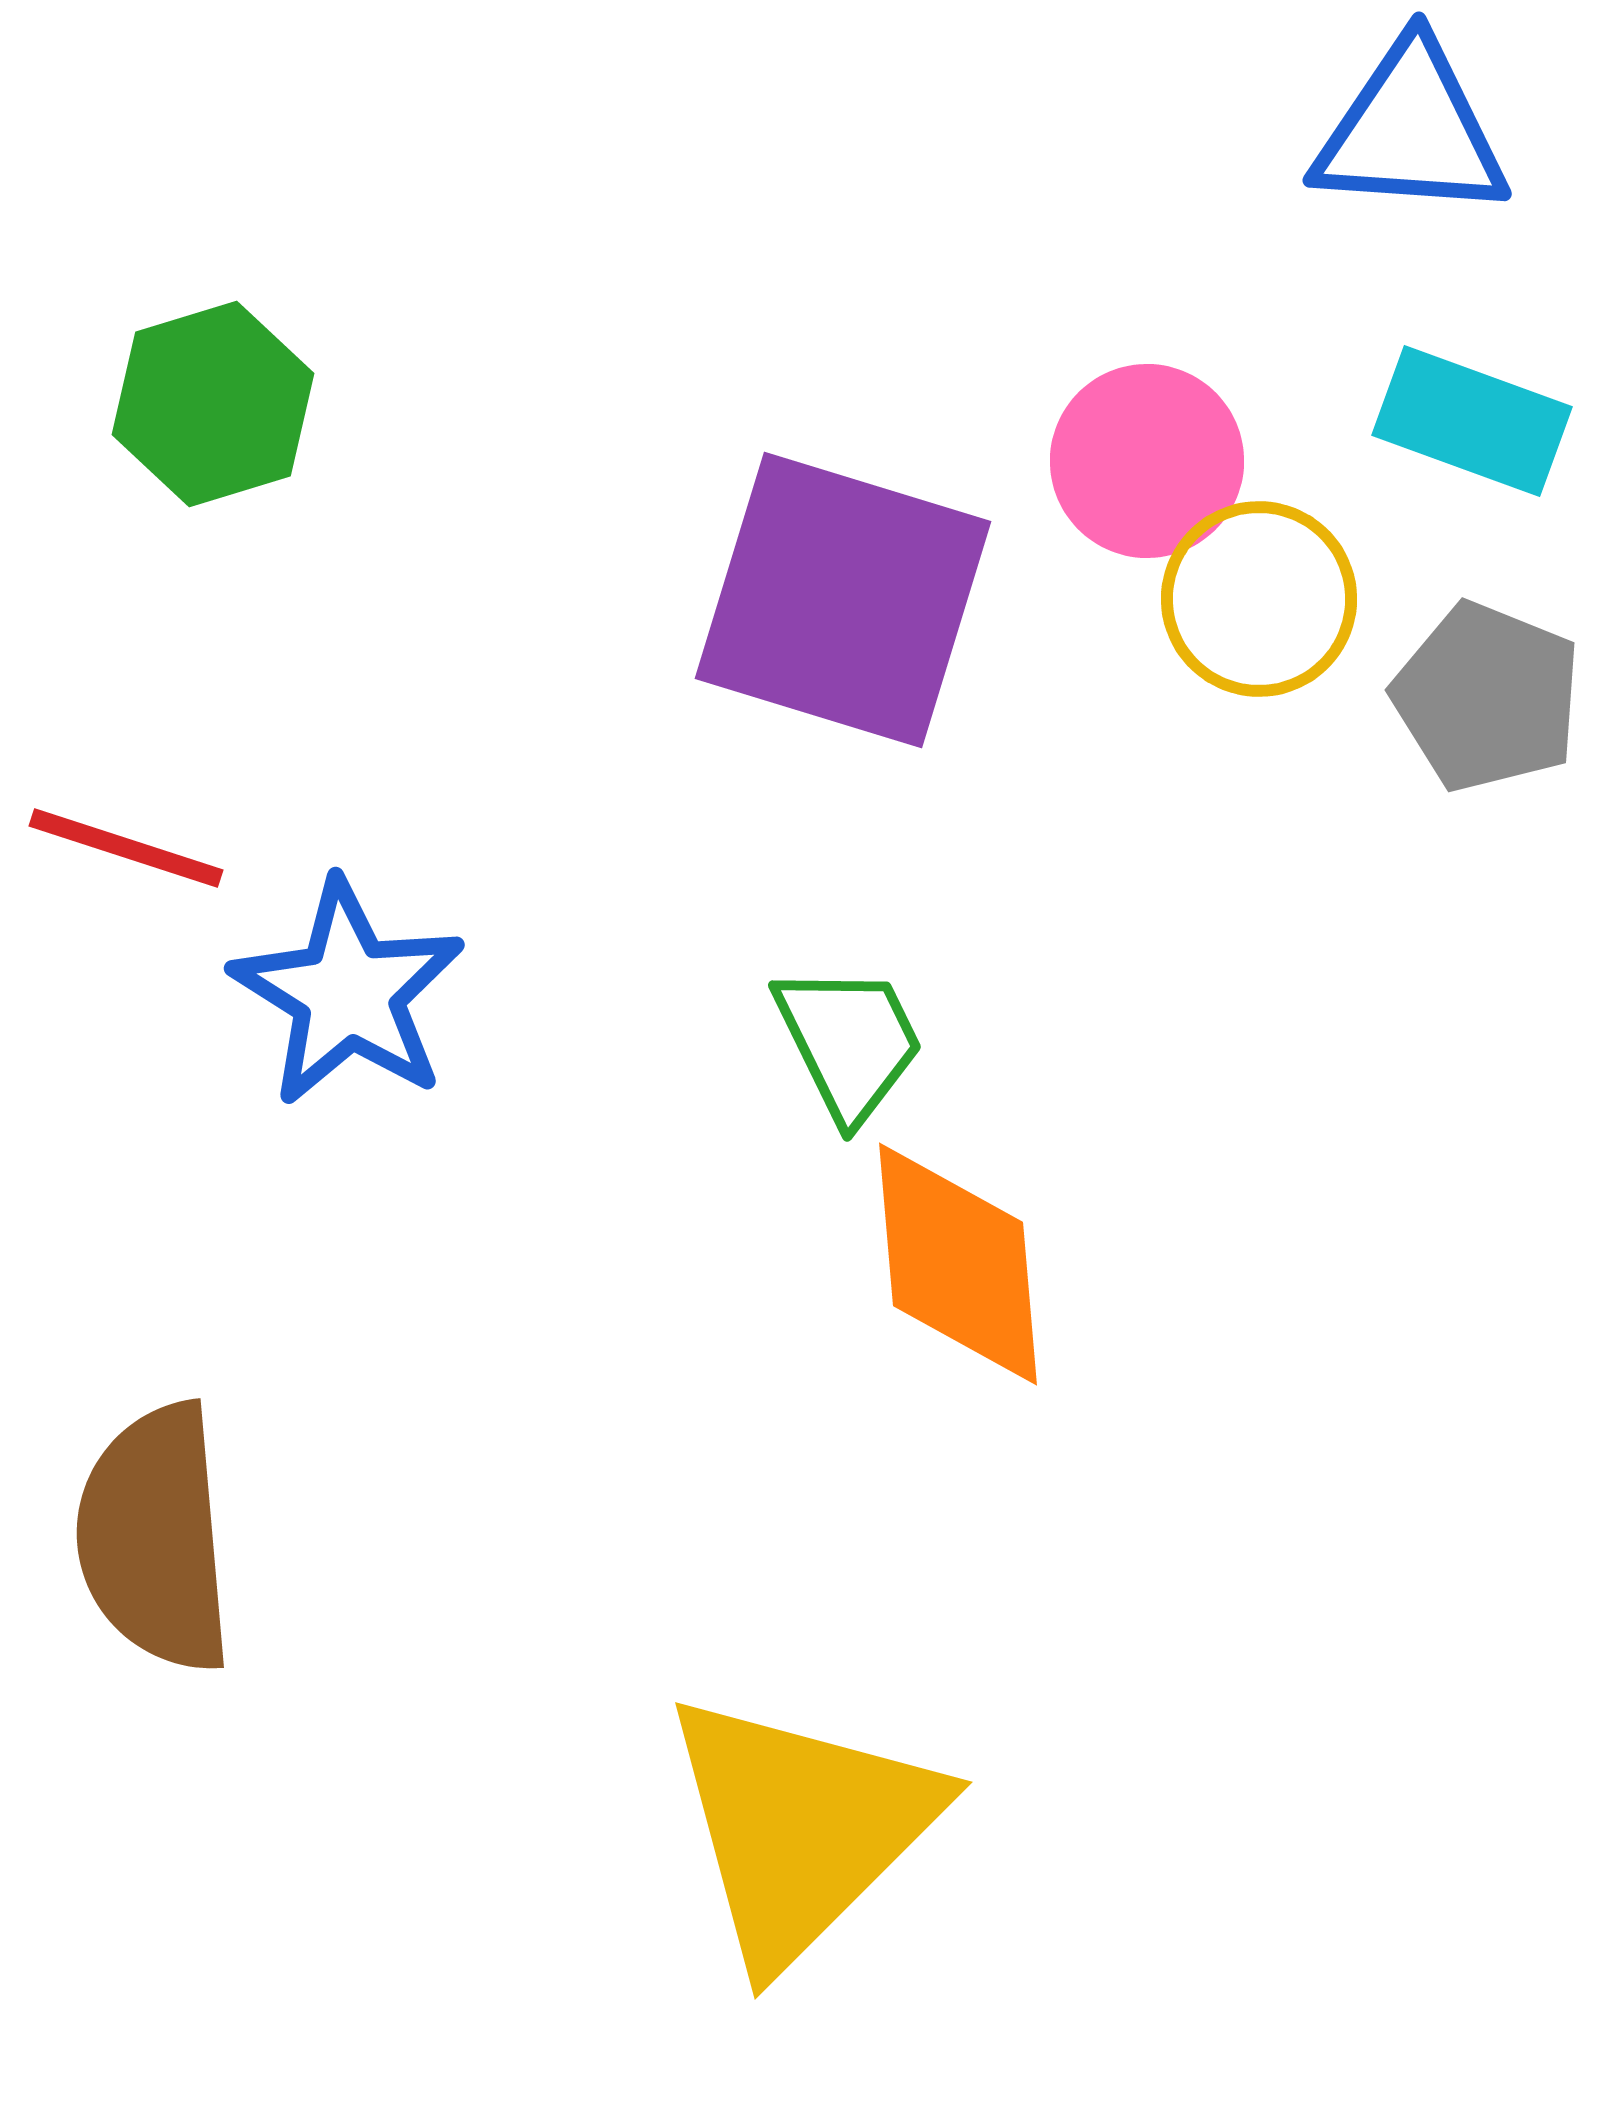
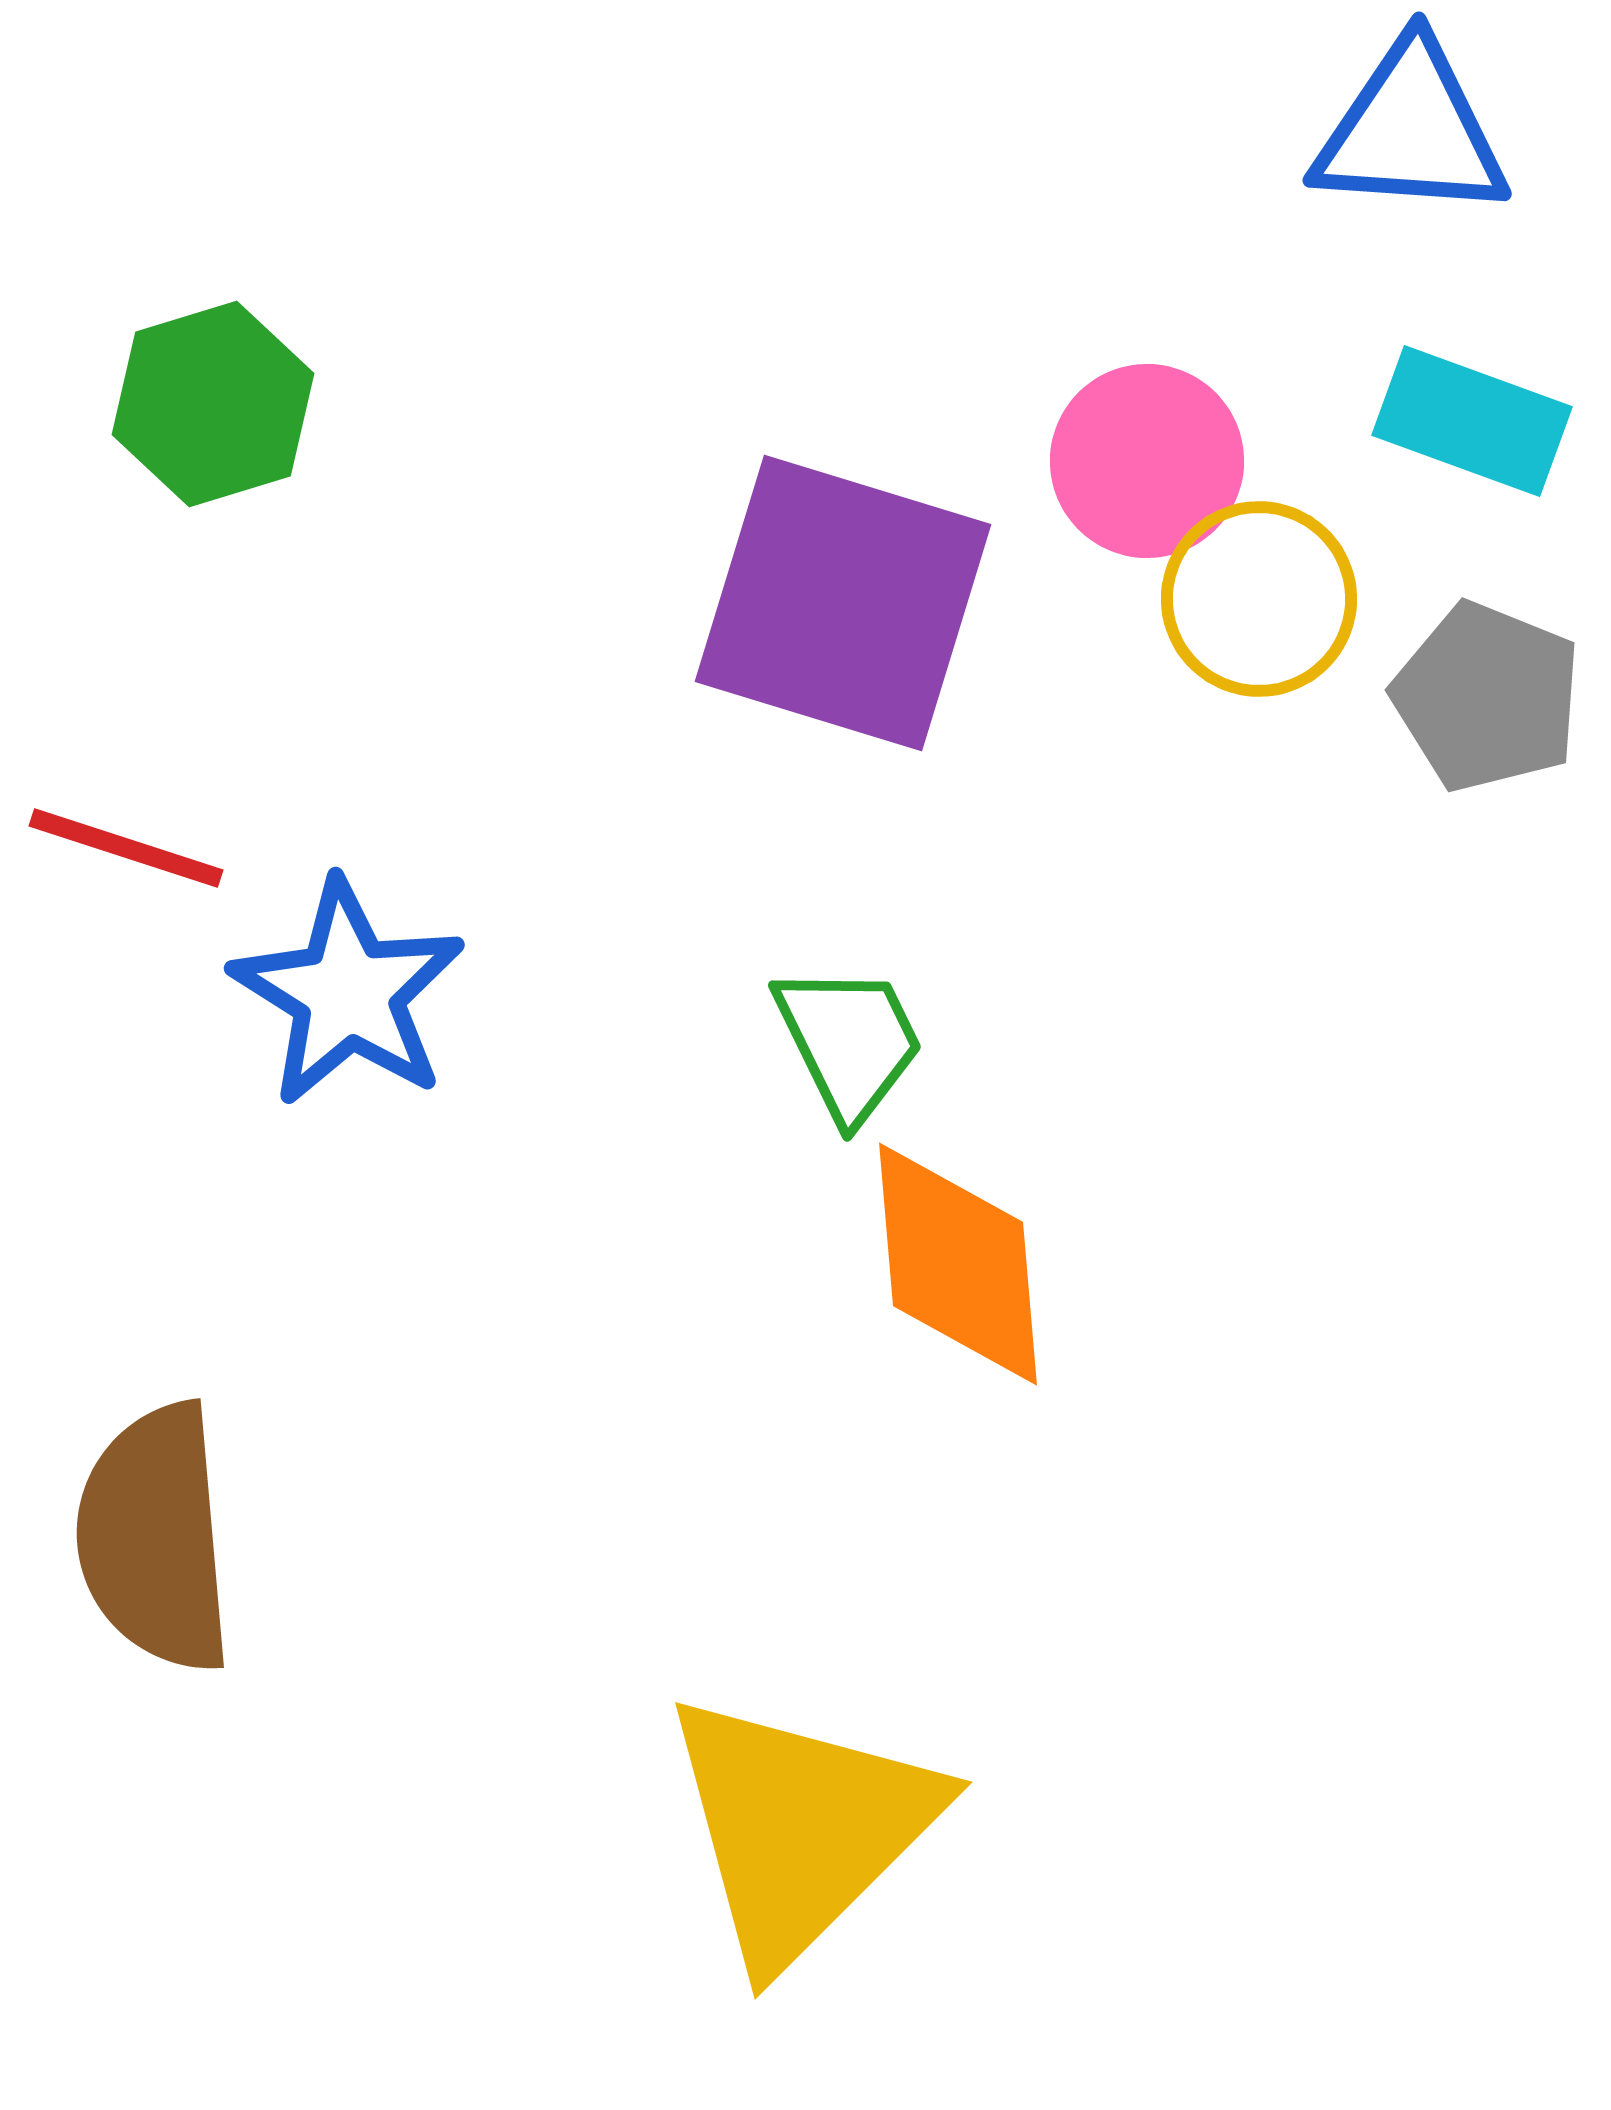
purple square: moved 3 px down
